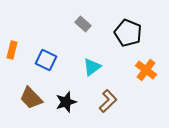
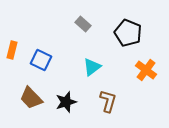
blue square: moved 5 px left
brown L-shape: rotated 30 degrees counterclockwise
